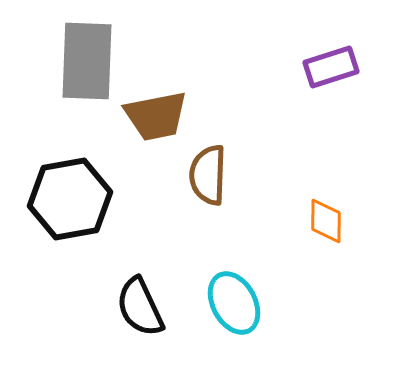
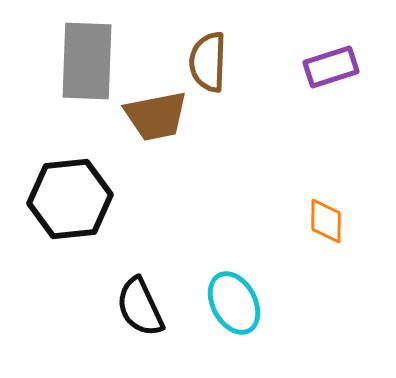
brown semicircle: moved 113 px up
black hexagon: rotated 4 degrees clockwise
